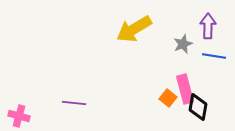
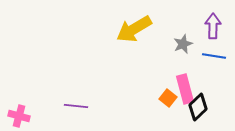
purple arrow: moved 5 px right
purple line: moved 2 px right, 3 px down
black diamond: rotated 36 degrees clockwise
